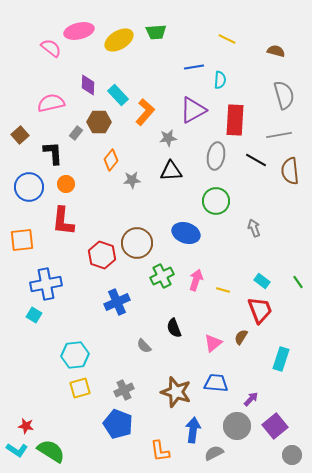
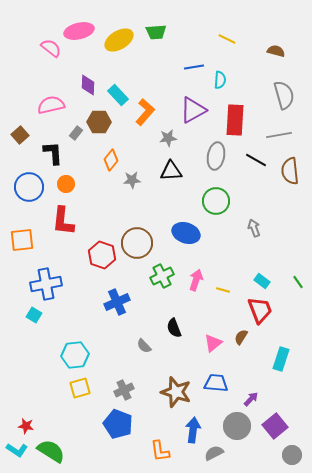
pink semicircle at (51, 103): moved 2 px down
